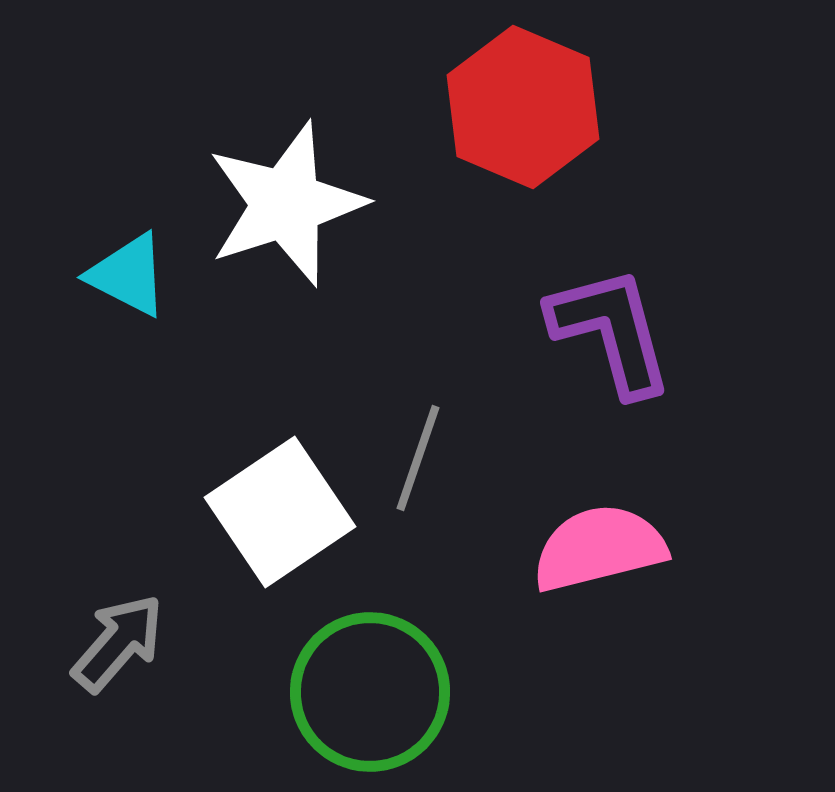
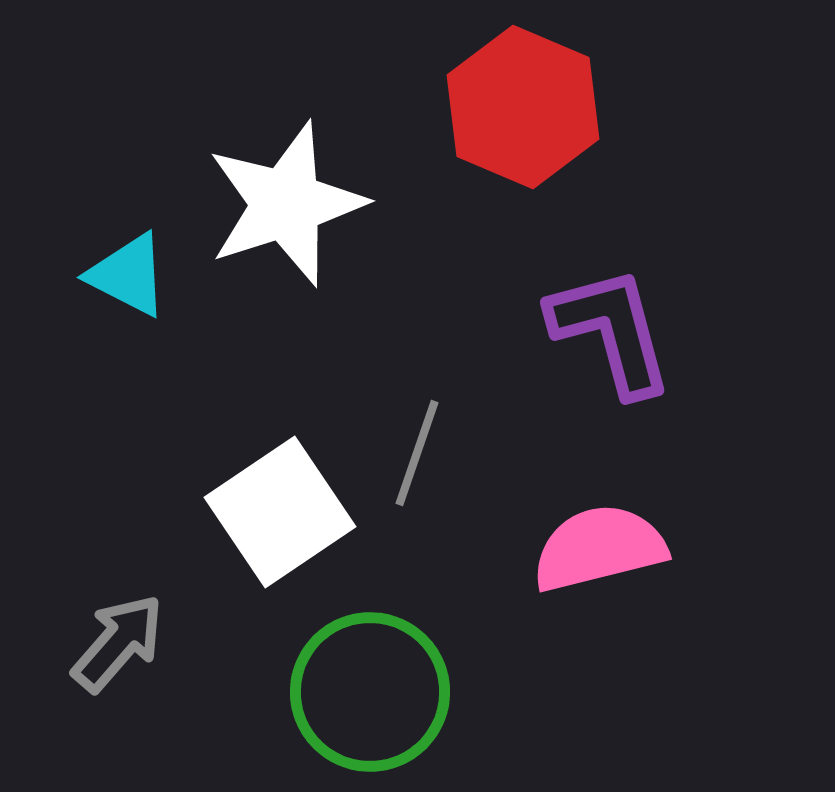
gray line: moved 1 px left, 5 px up
